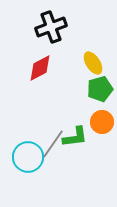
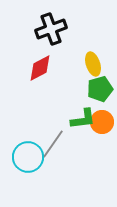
black cross: moved 2 px down
yellow ellipse: moved 1 px down; rotated 15 degrees clockwise
green L-shape: moved 8 px right, 18 px up
